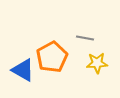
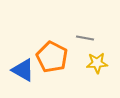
orange pentagon: rotated 16 degrees counterclockwise
